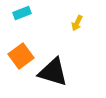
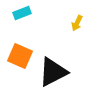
orange square: moved 1 px left; rotated 30 degrees counterclockwise
black triangle: rotated 44 degrees counterclockwise
